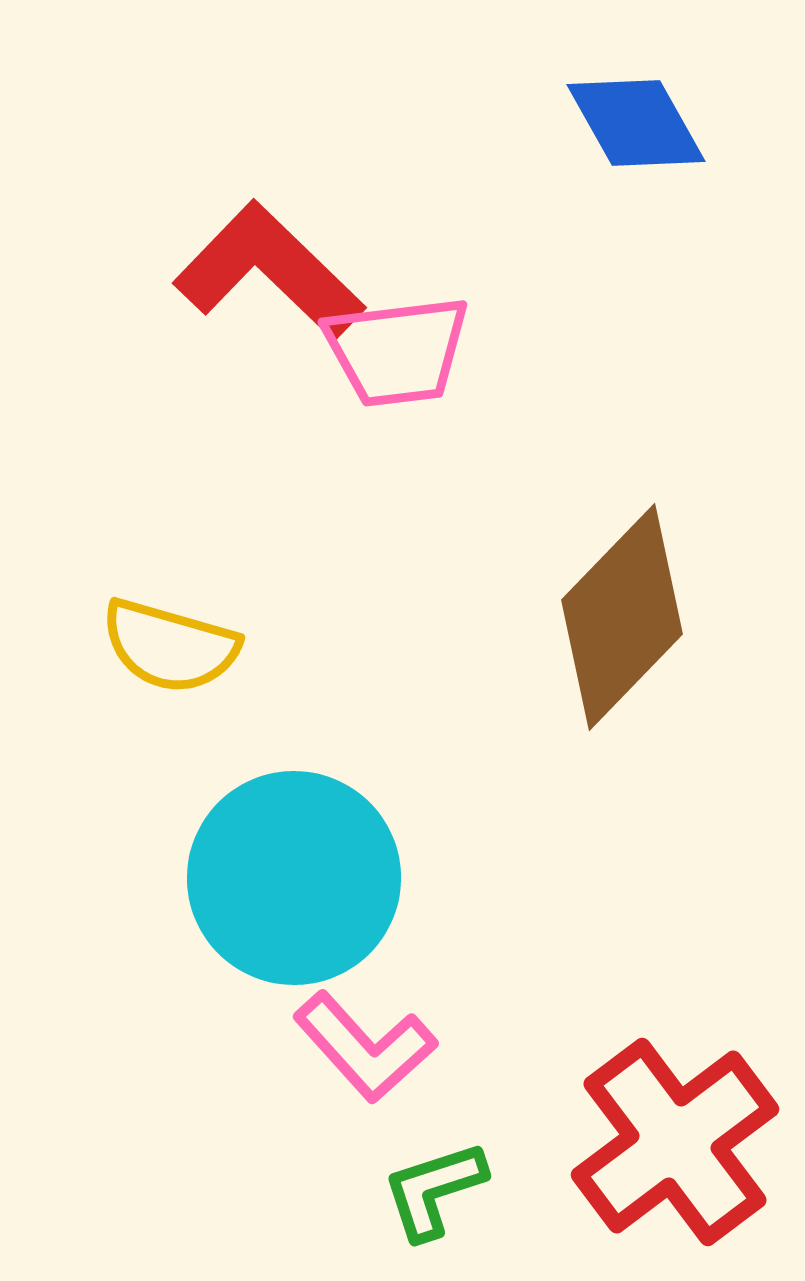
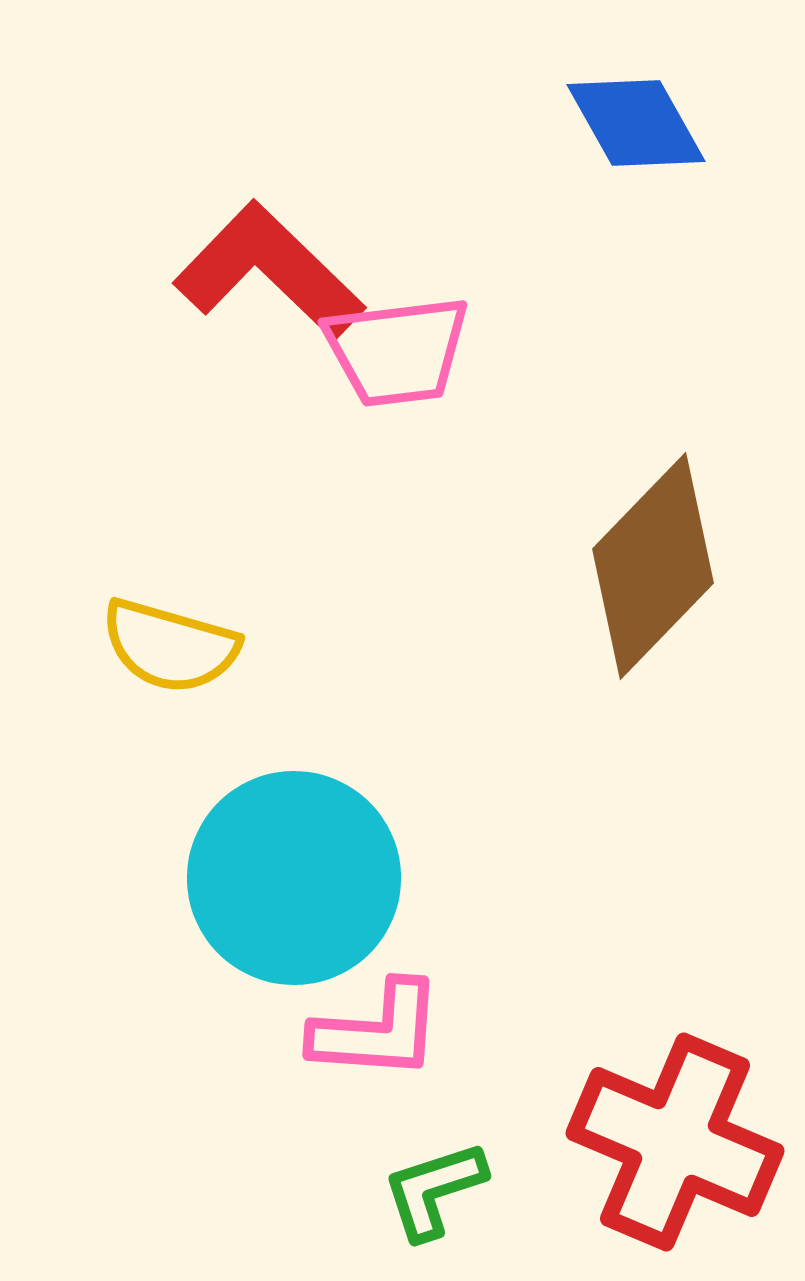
brown diamond: moved 31 px right, 51 px up
pink L-shape: moved 12 px right, 16 px up; rotated 44 degrees counterclockwise
red cross: rotated 30 degrees counterclockwise
